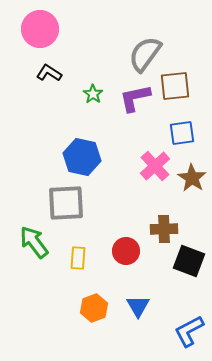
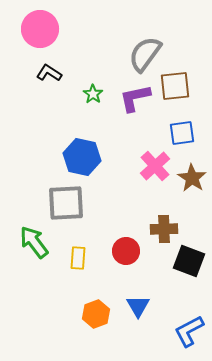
orange hexagon: moved 2 px right, 6 px down
